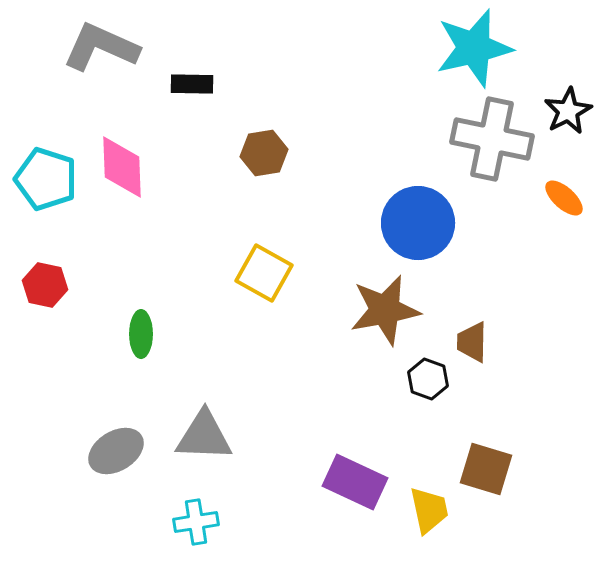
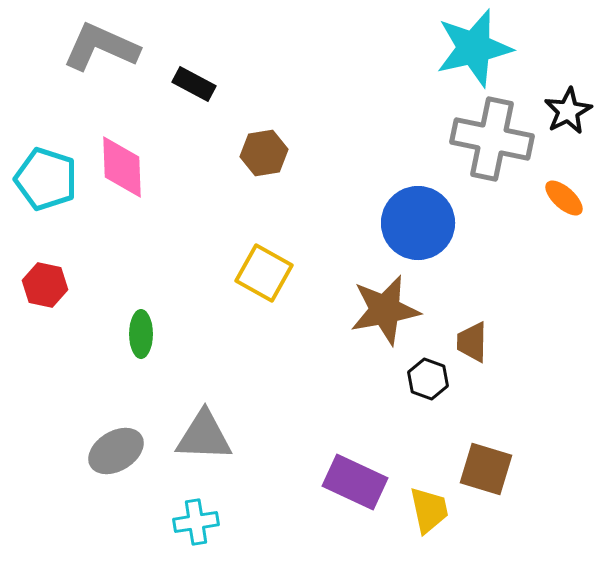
black rectangle: moved 2 px right; rotated 27 degrees clockwise
